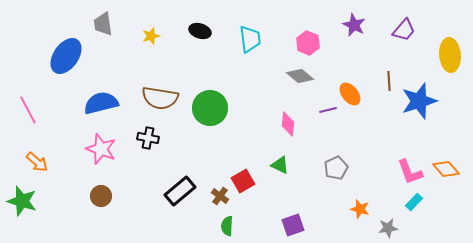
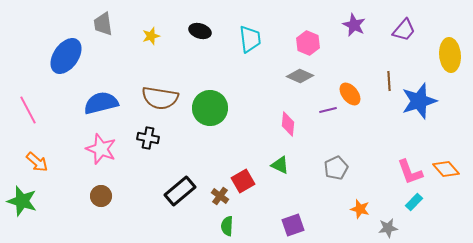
gray diamond: rotated 16 degrees counterclockwise
